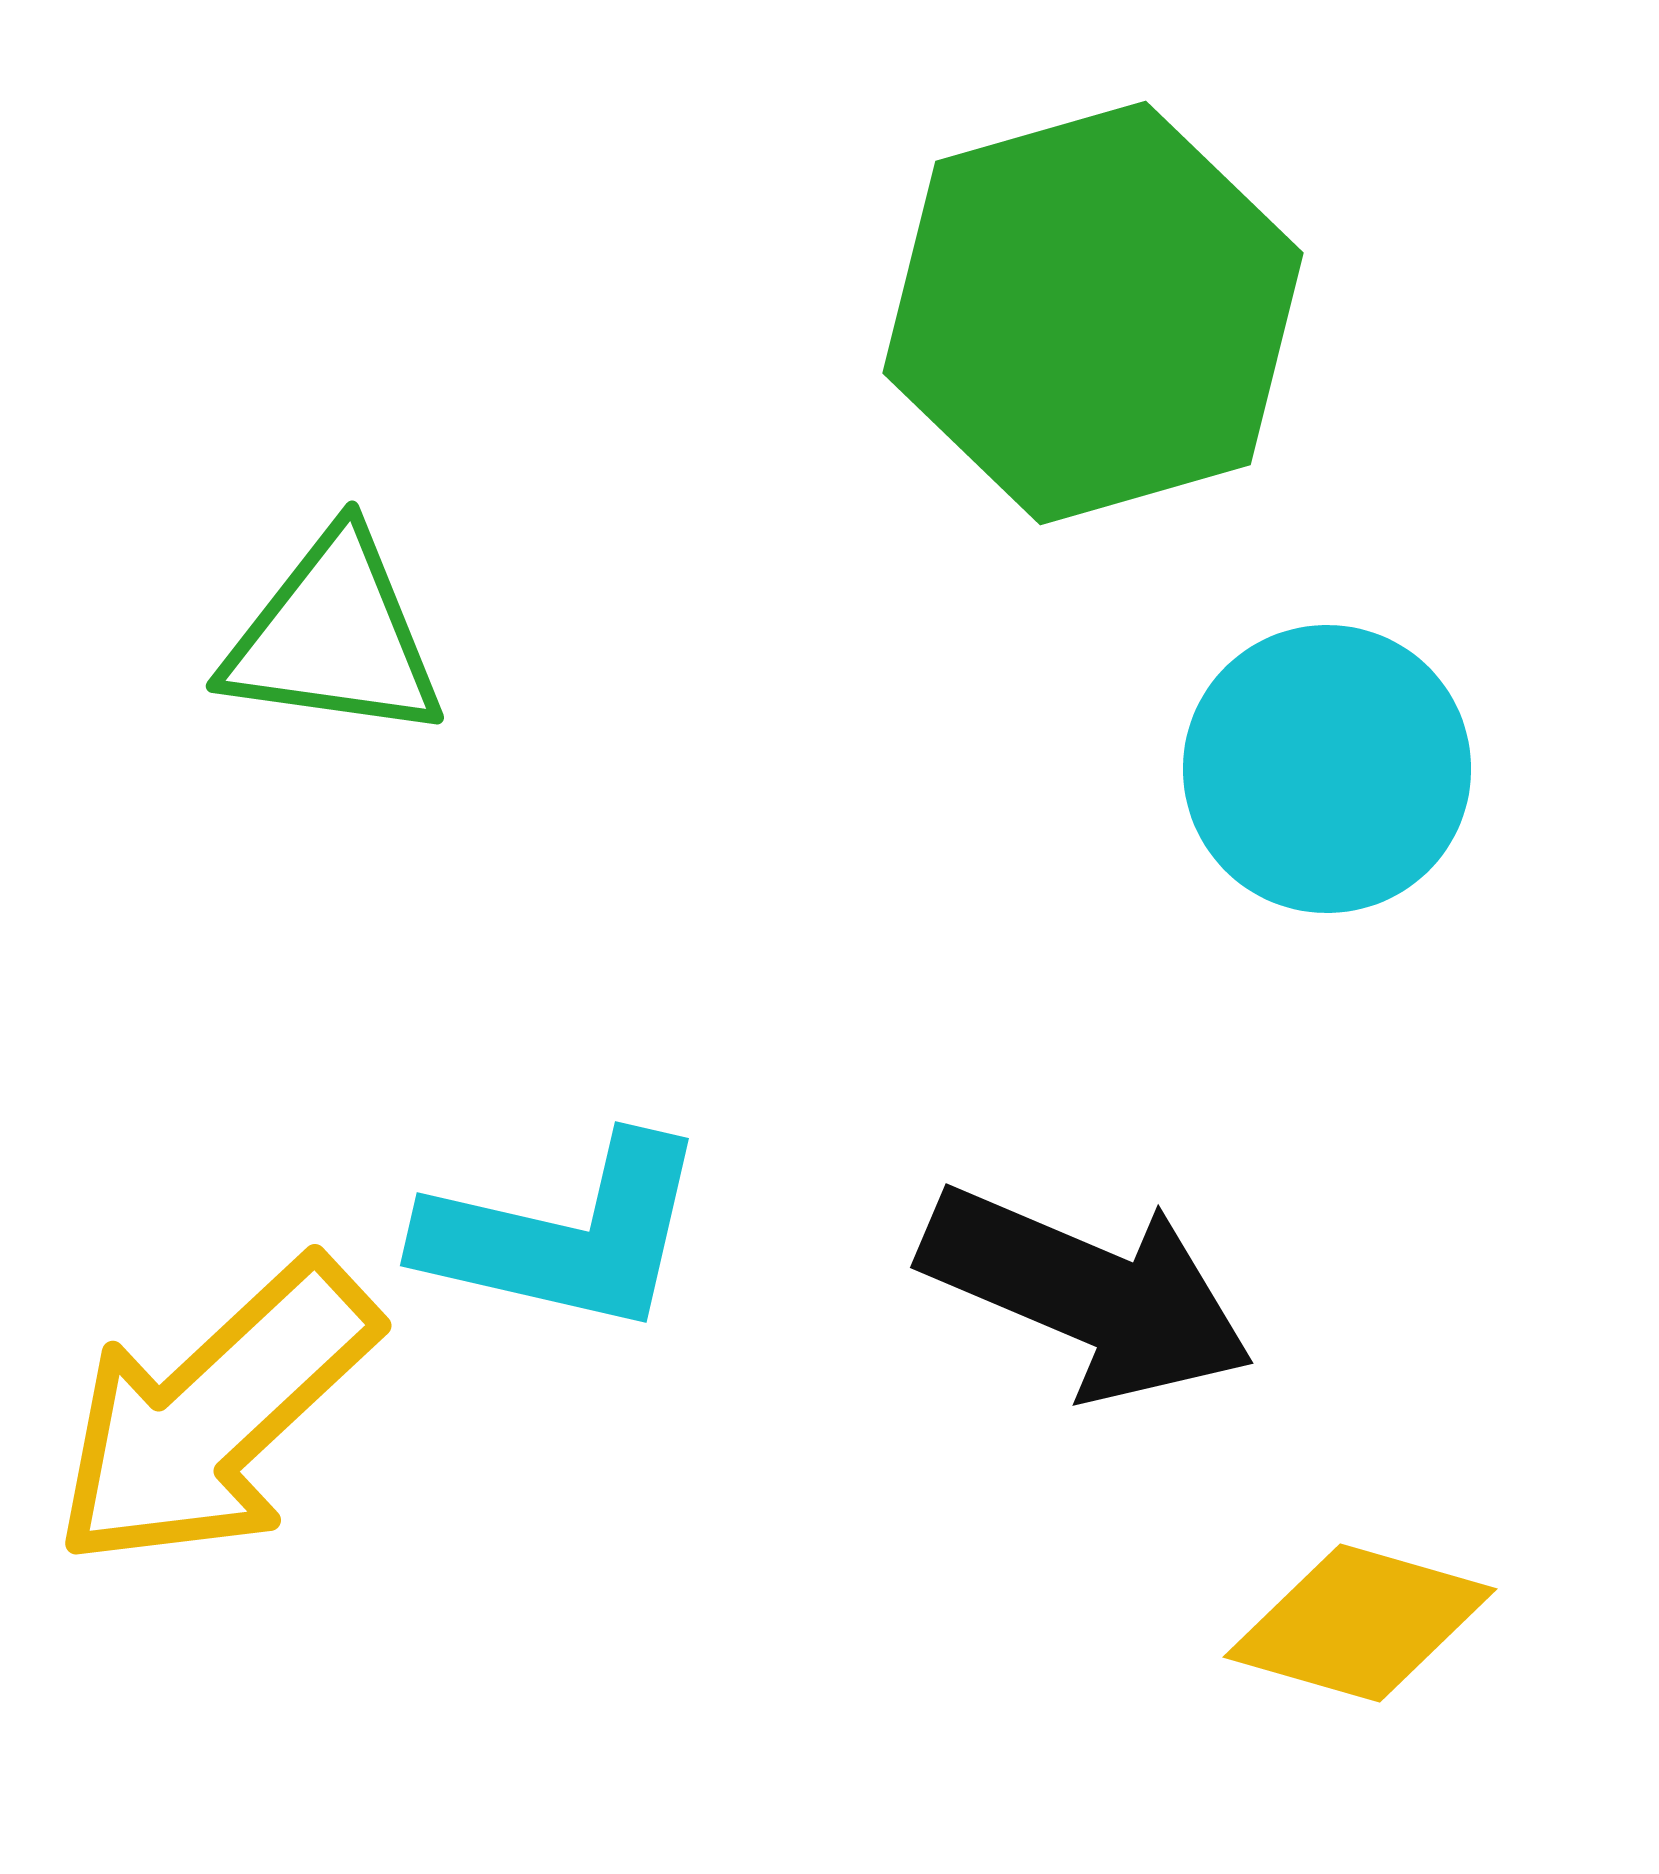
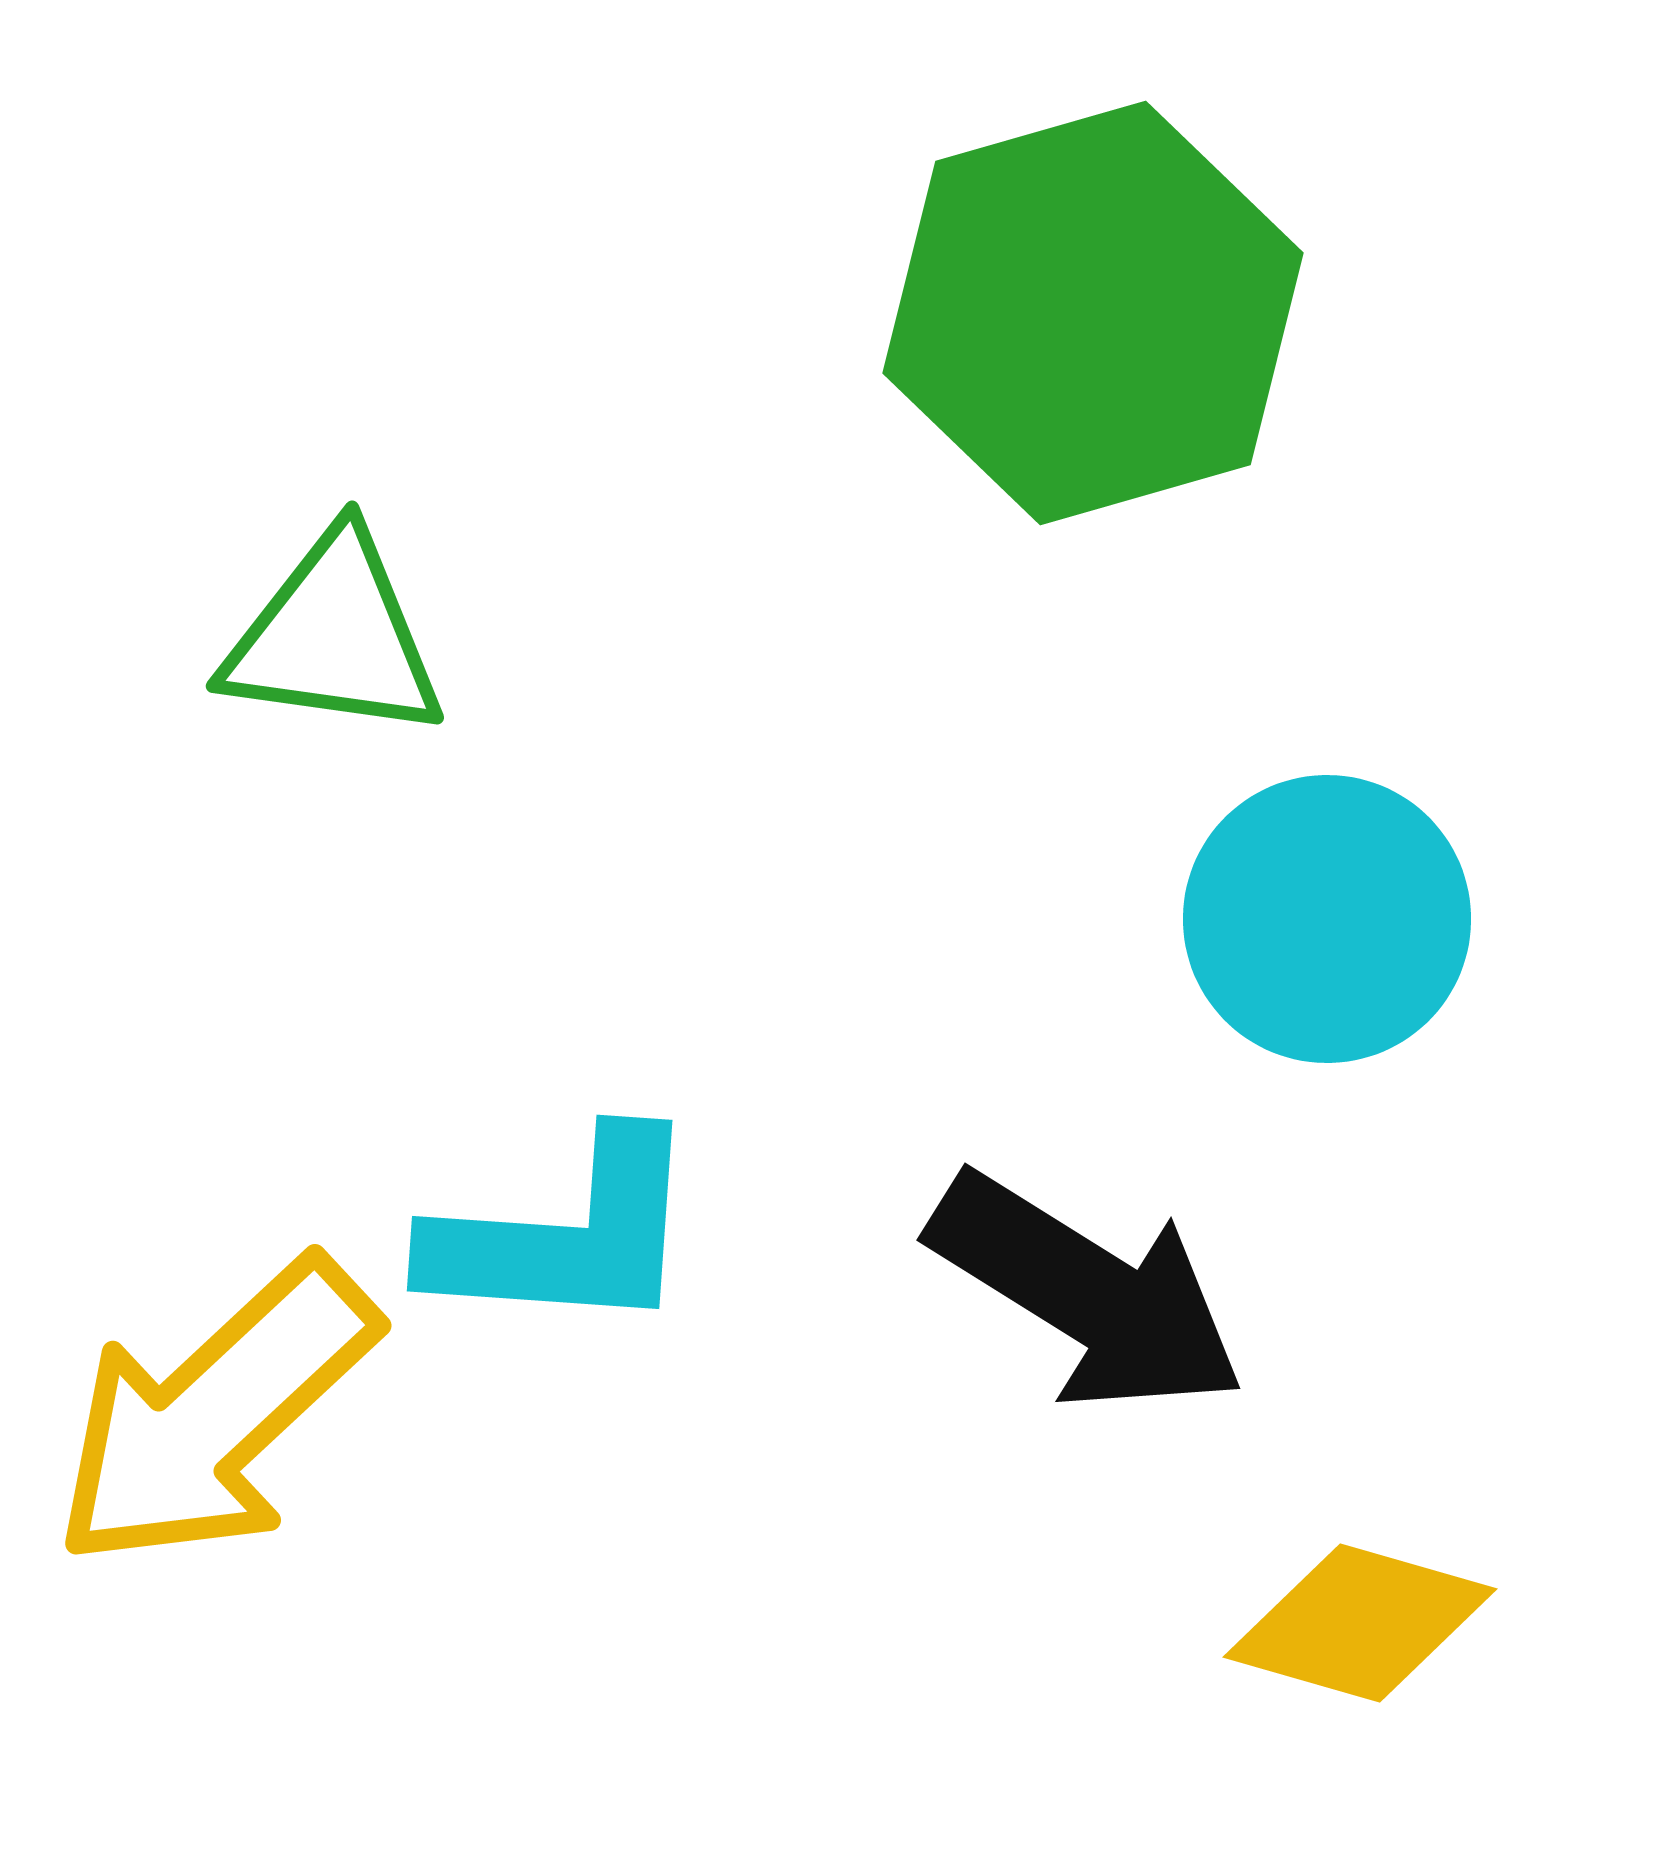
cyan circle: moved 150 px down
cyan L-shape: rotated 9 degrees counterclockwise
black arrow: rotated 9 degrees clockwise
